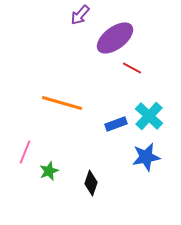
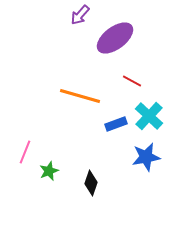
red line: moved 13 px down
orange line: moved 18 px right, 7 px up
